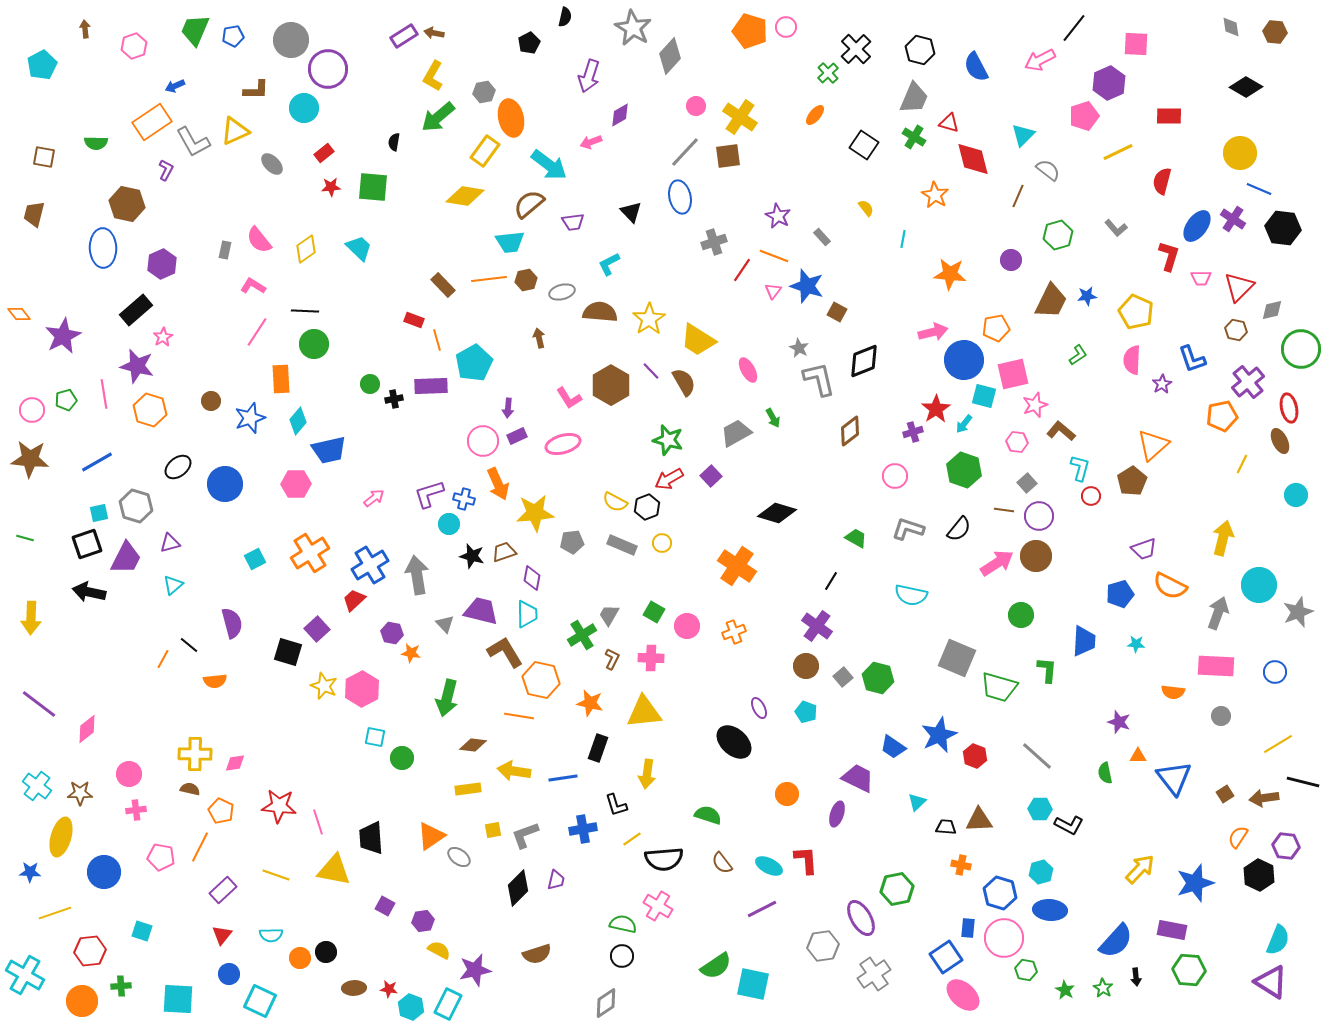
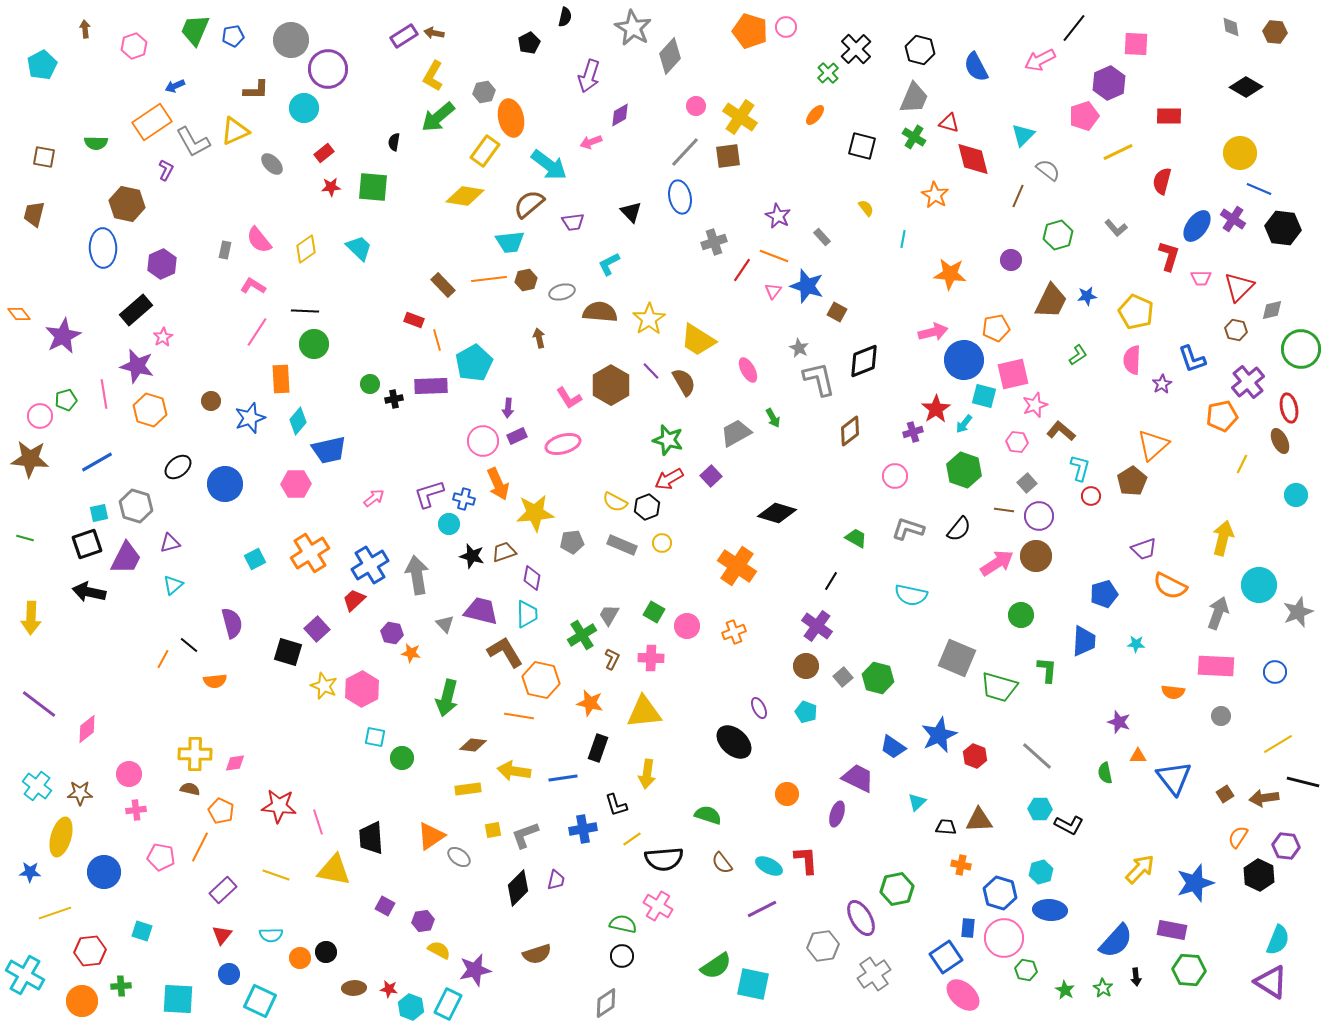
black square at (864, 145): moved 2 px left, 1 px down; rotated 20 degrees counterclockwise
pink circle at (32, 410): moved 8 px right, 6 px down
blue pentagon at (1120, 594): moved 16 px left
